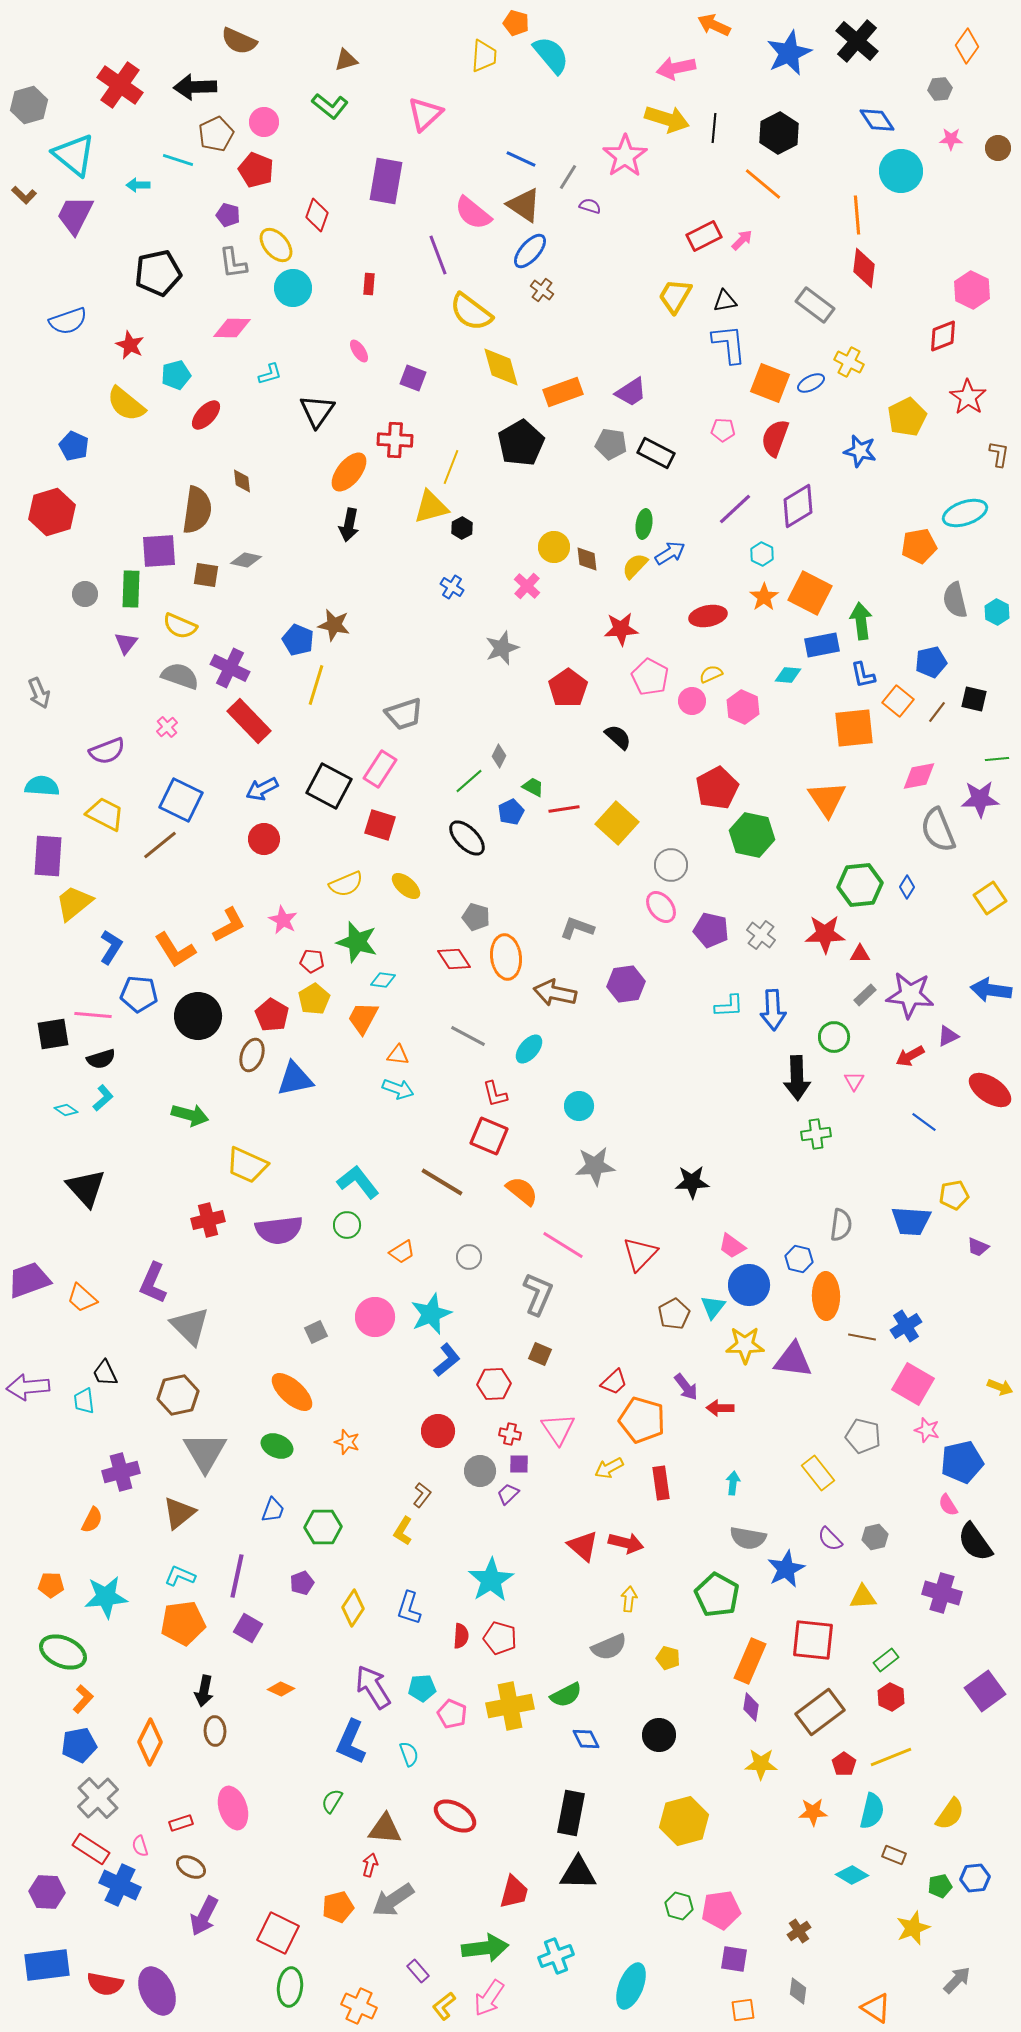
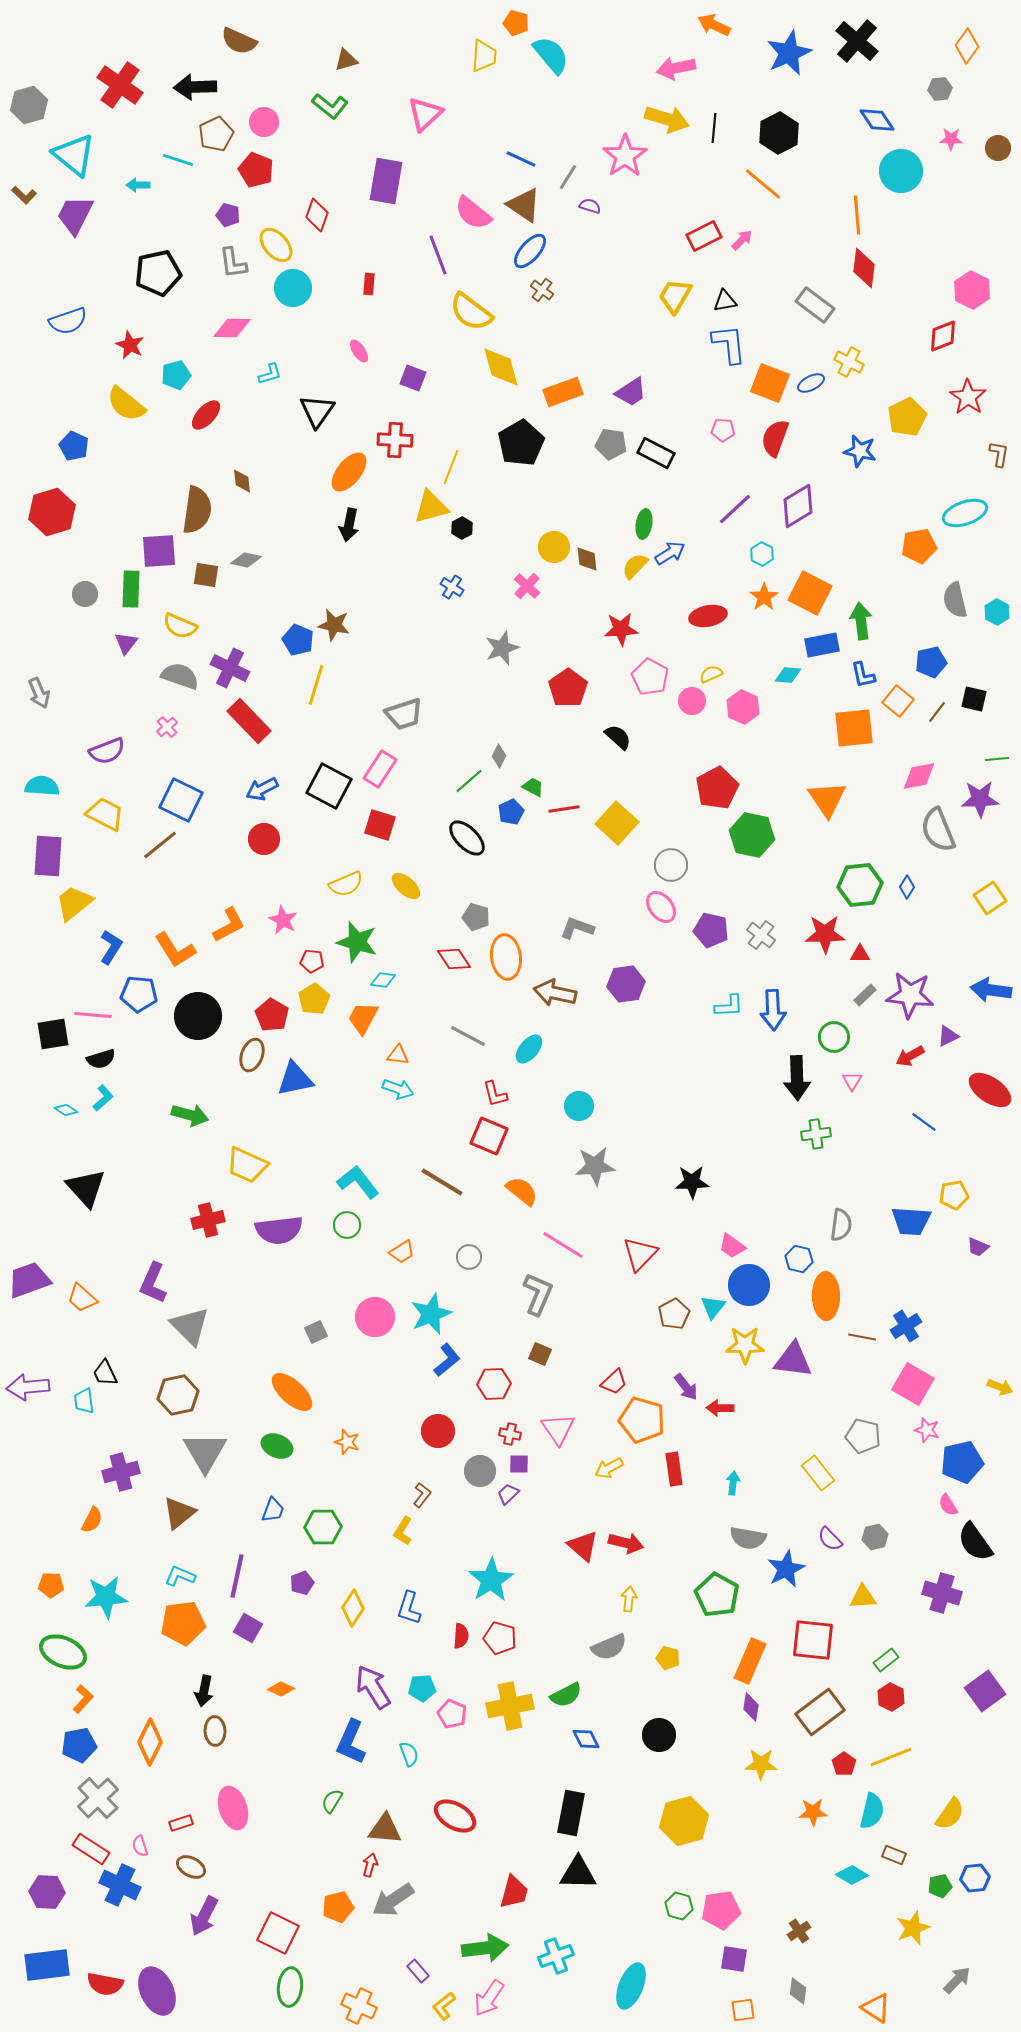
pink triangle at (854, 1081): moved 2 px left
red rectangle at (661, 1483): moved 13 px right, 14 px up
